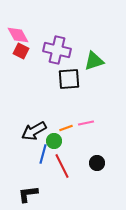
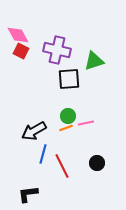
green circle: moved 14 px right, 25 px up
